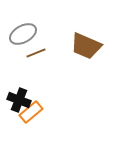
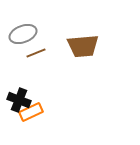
gray ellipse: rotated 8 degrees clockwise
brown trapezoid: moved 3 px left; rotated 28 degrees counterclockwise
orange rectangle: rotated 15 degrees clockwise
